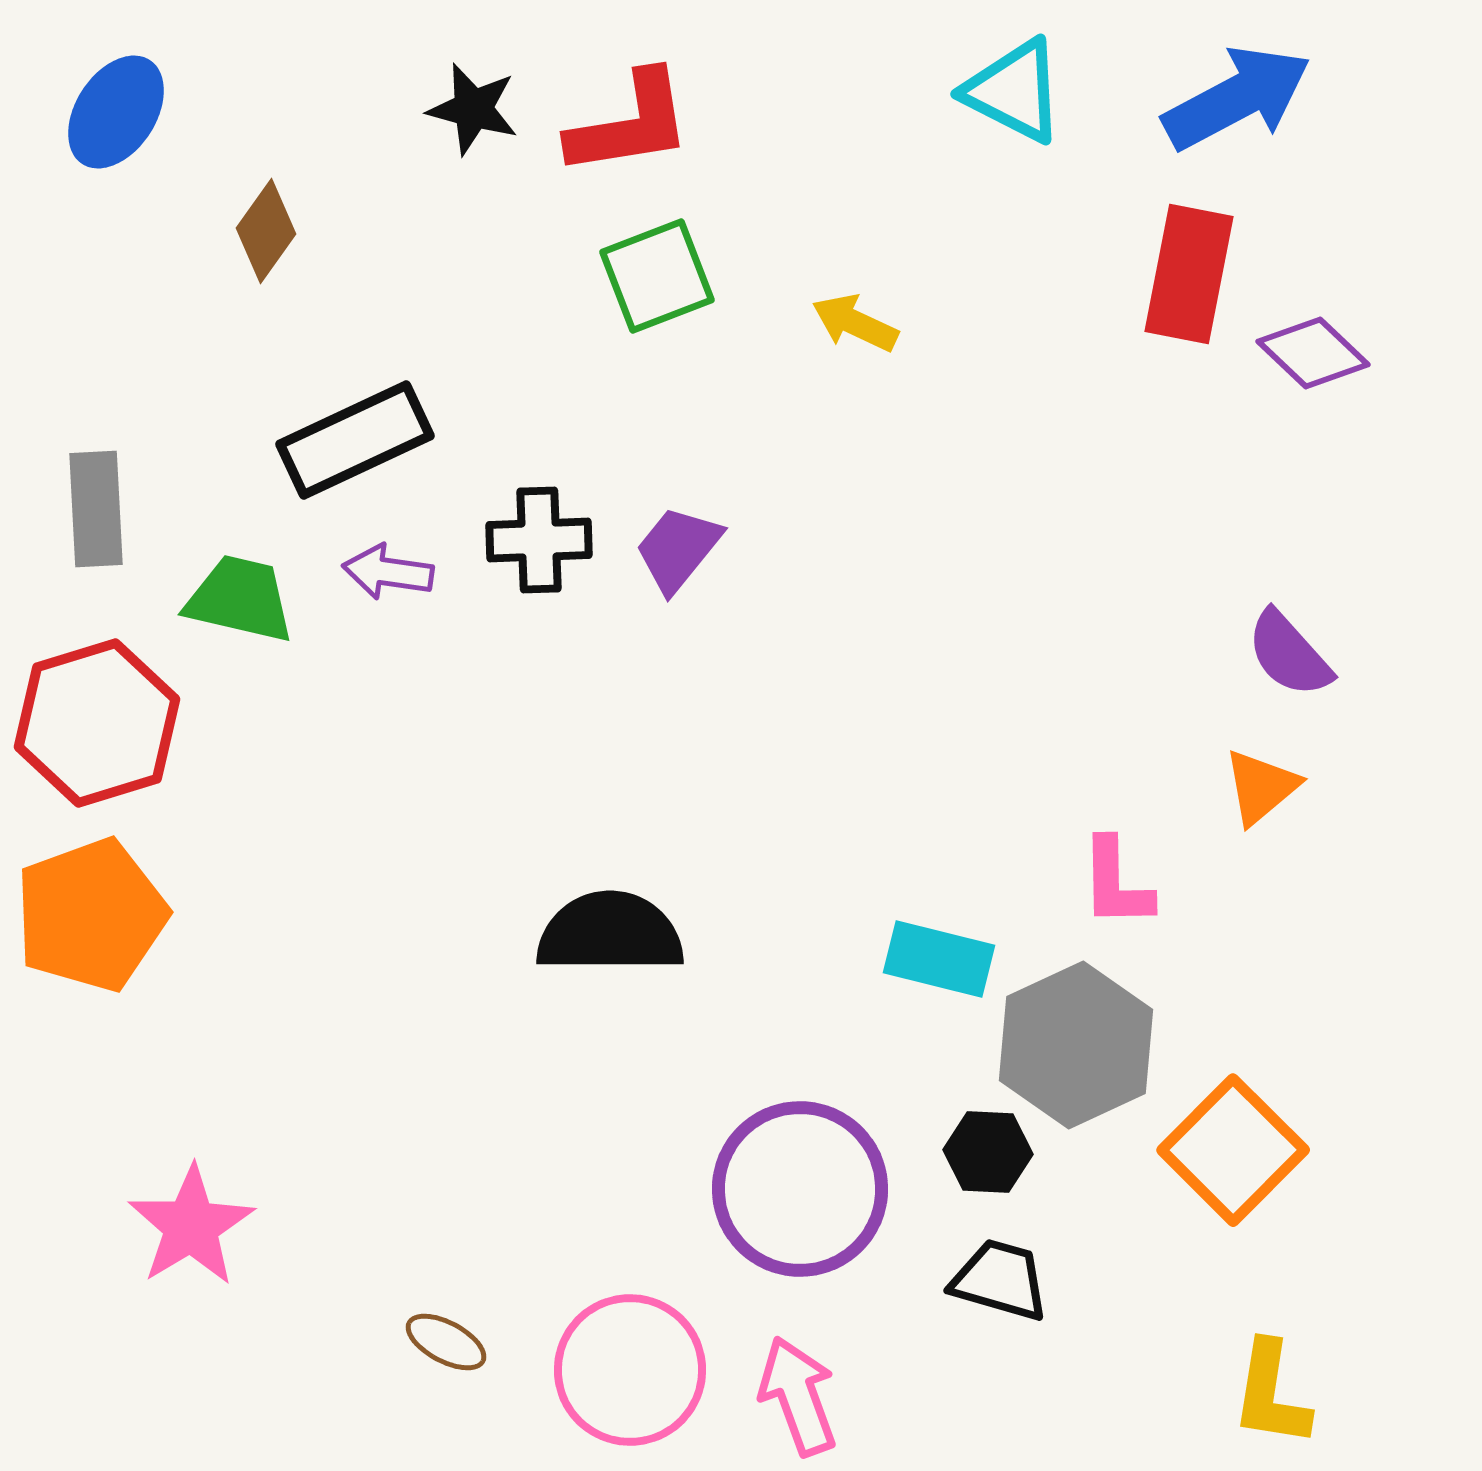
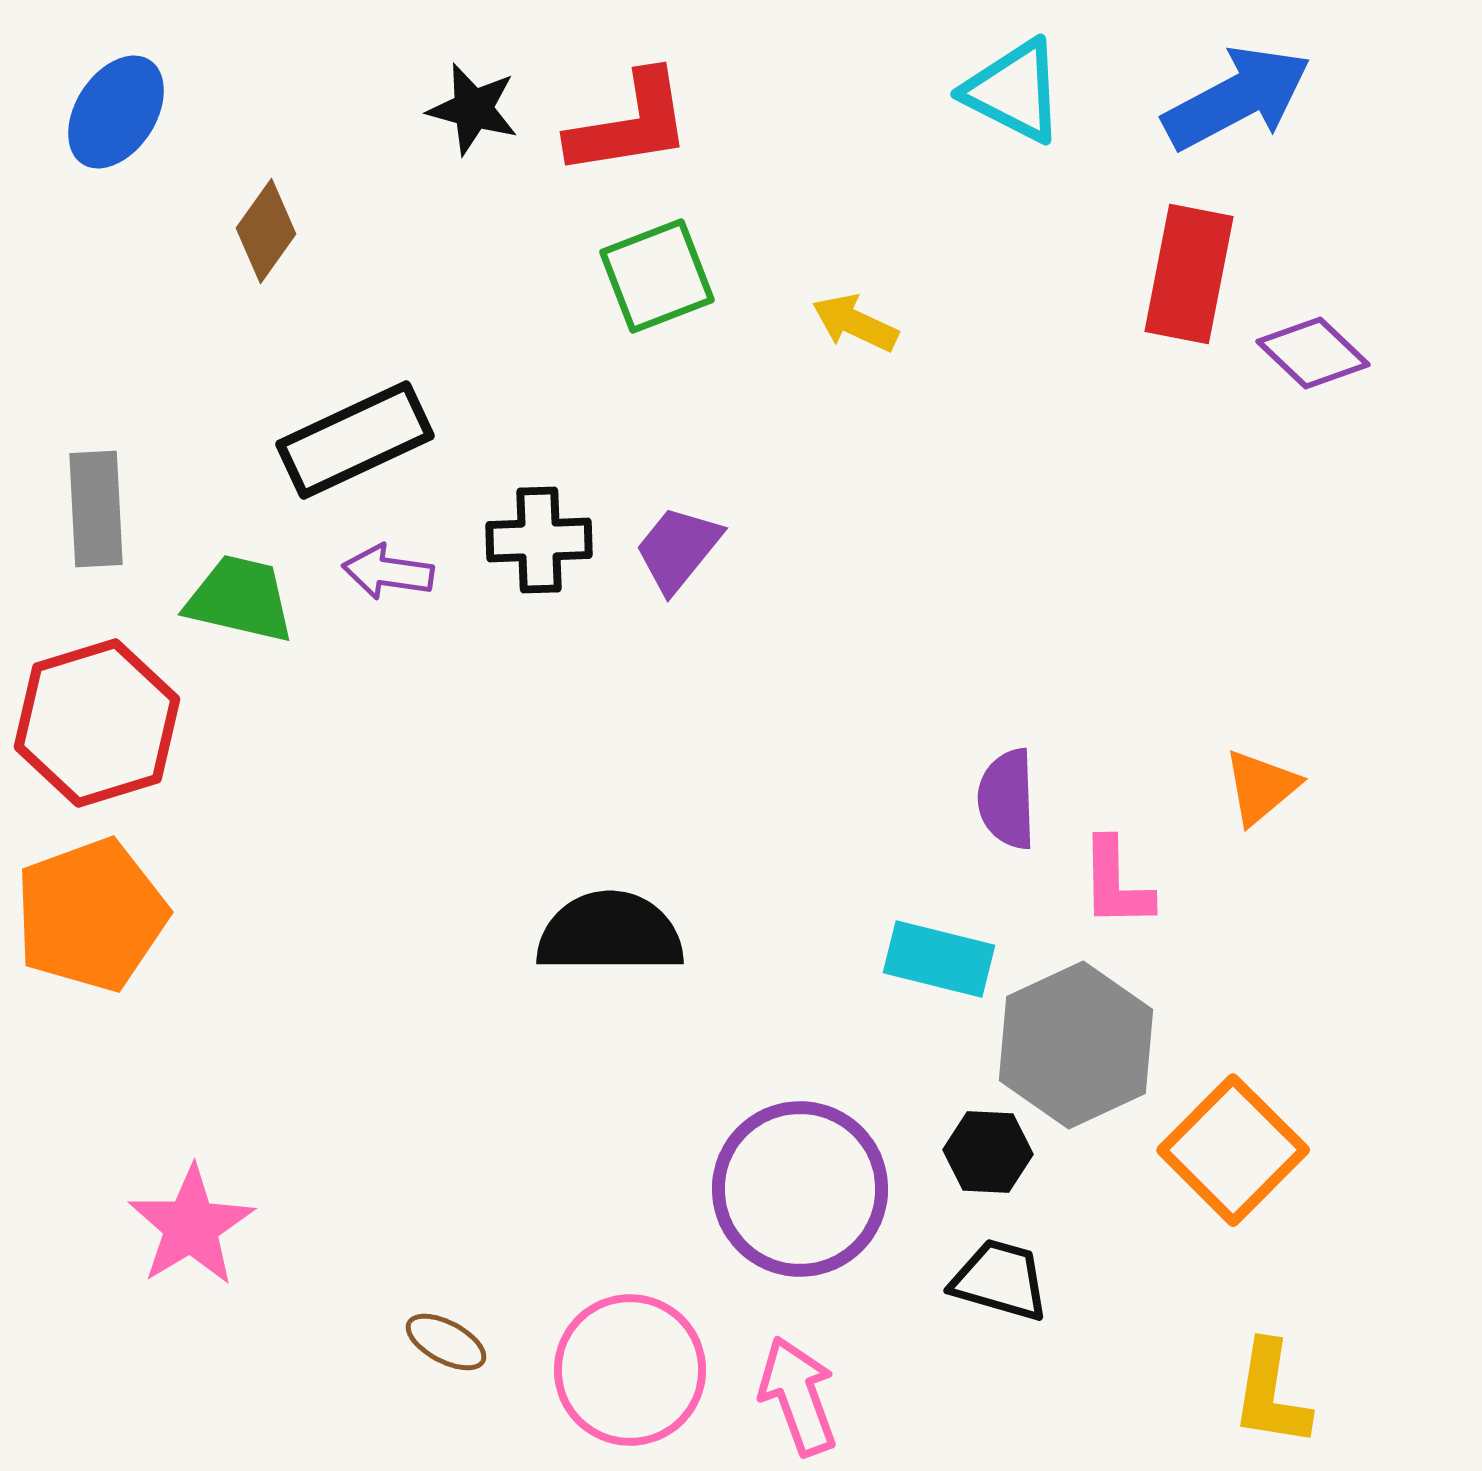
purple semicircle: moved 282 px left, 145 px down; rotated 40 degrees clockwise
